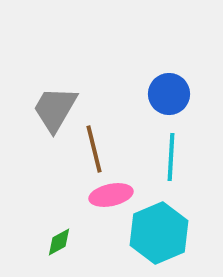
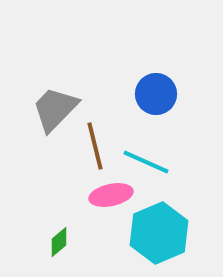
blue circle: moved 13 px left
gray trapezoid: rotated 14 degrees clockwise
brown line: moved 1 px right, 3 px up
cyan line: moved 25 px left, 5 px down; rotated 69 degrees counterclockwise
green diamond: rotated 12 degrees counterclockwise
